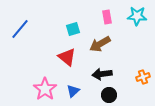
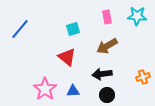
brown arrow: moved 7 px right, 2 px down
blue triangle: rotated 40 degrees clockwise
black circle: moved 2 px left
